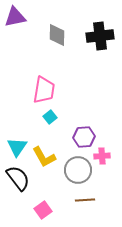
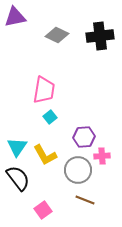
gray diamond: rotated 65 degrees counterclockwise
yellow L-shape: moved 1 px right, 2 px up
brown line: rotated 24 degrees clockwise
